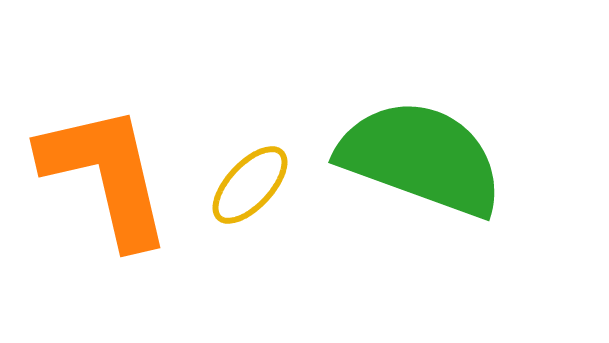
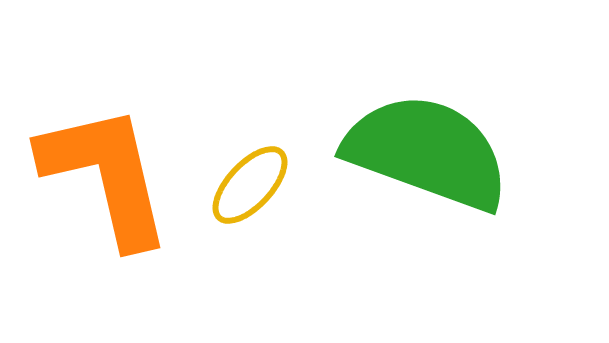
green semicircle: moved 6 px right, 6 px up
